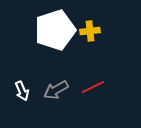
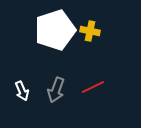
yellow cross: rotated 18 degrees clockwise
gray arrow: rotated 40 degrees counterclockwise
